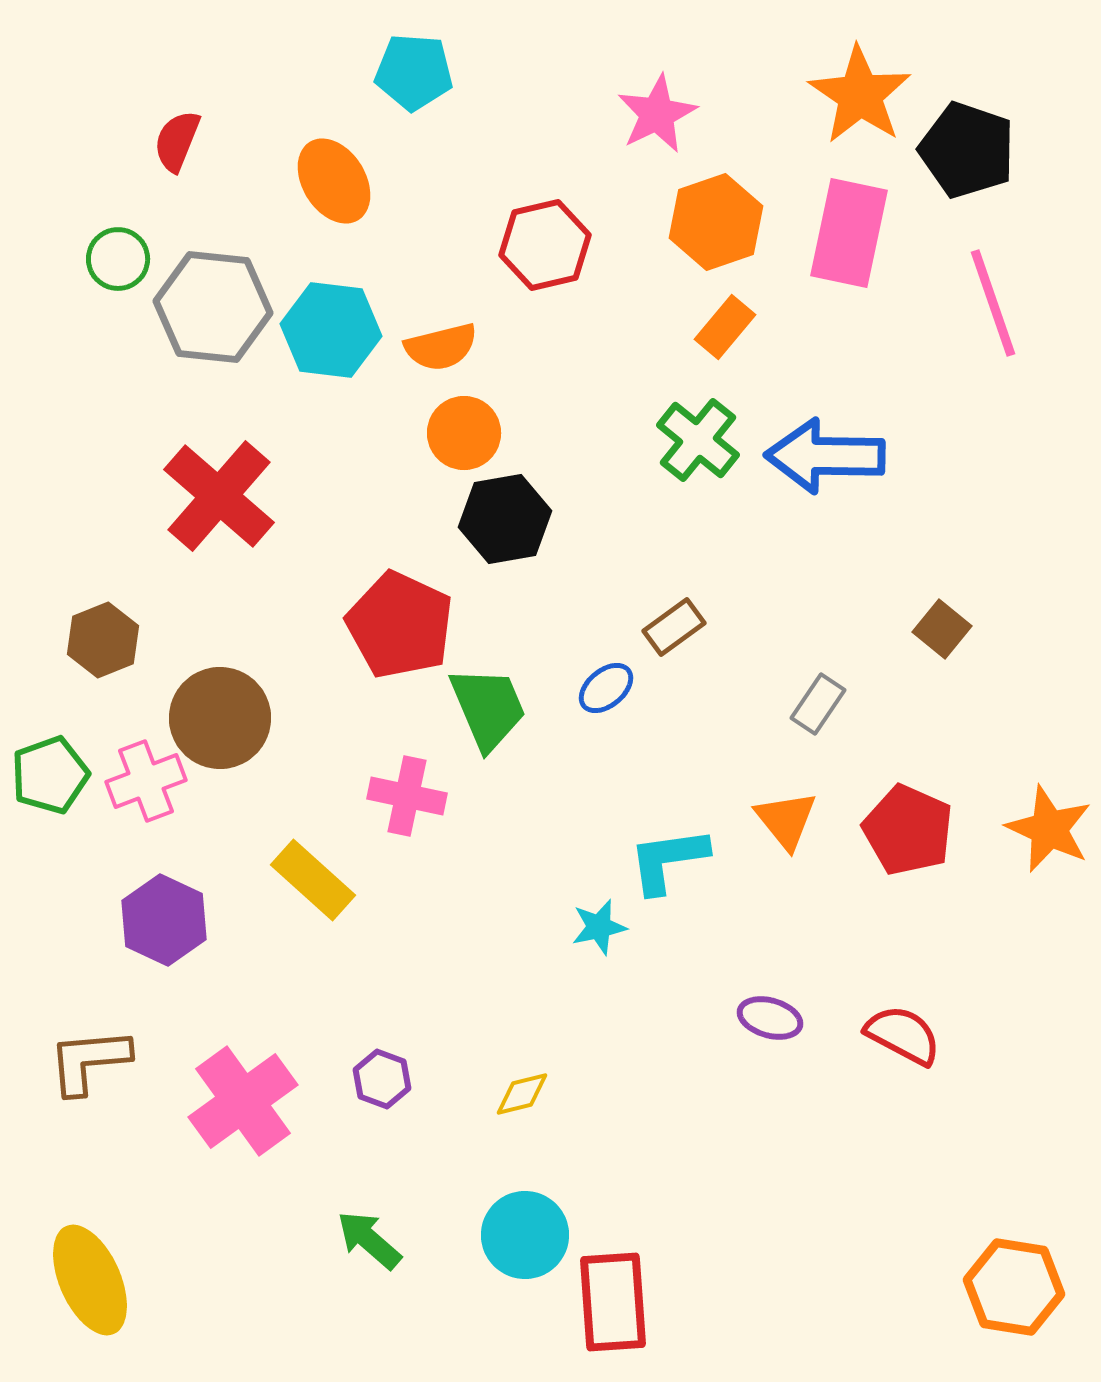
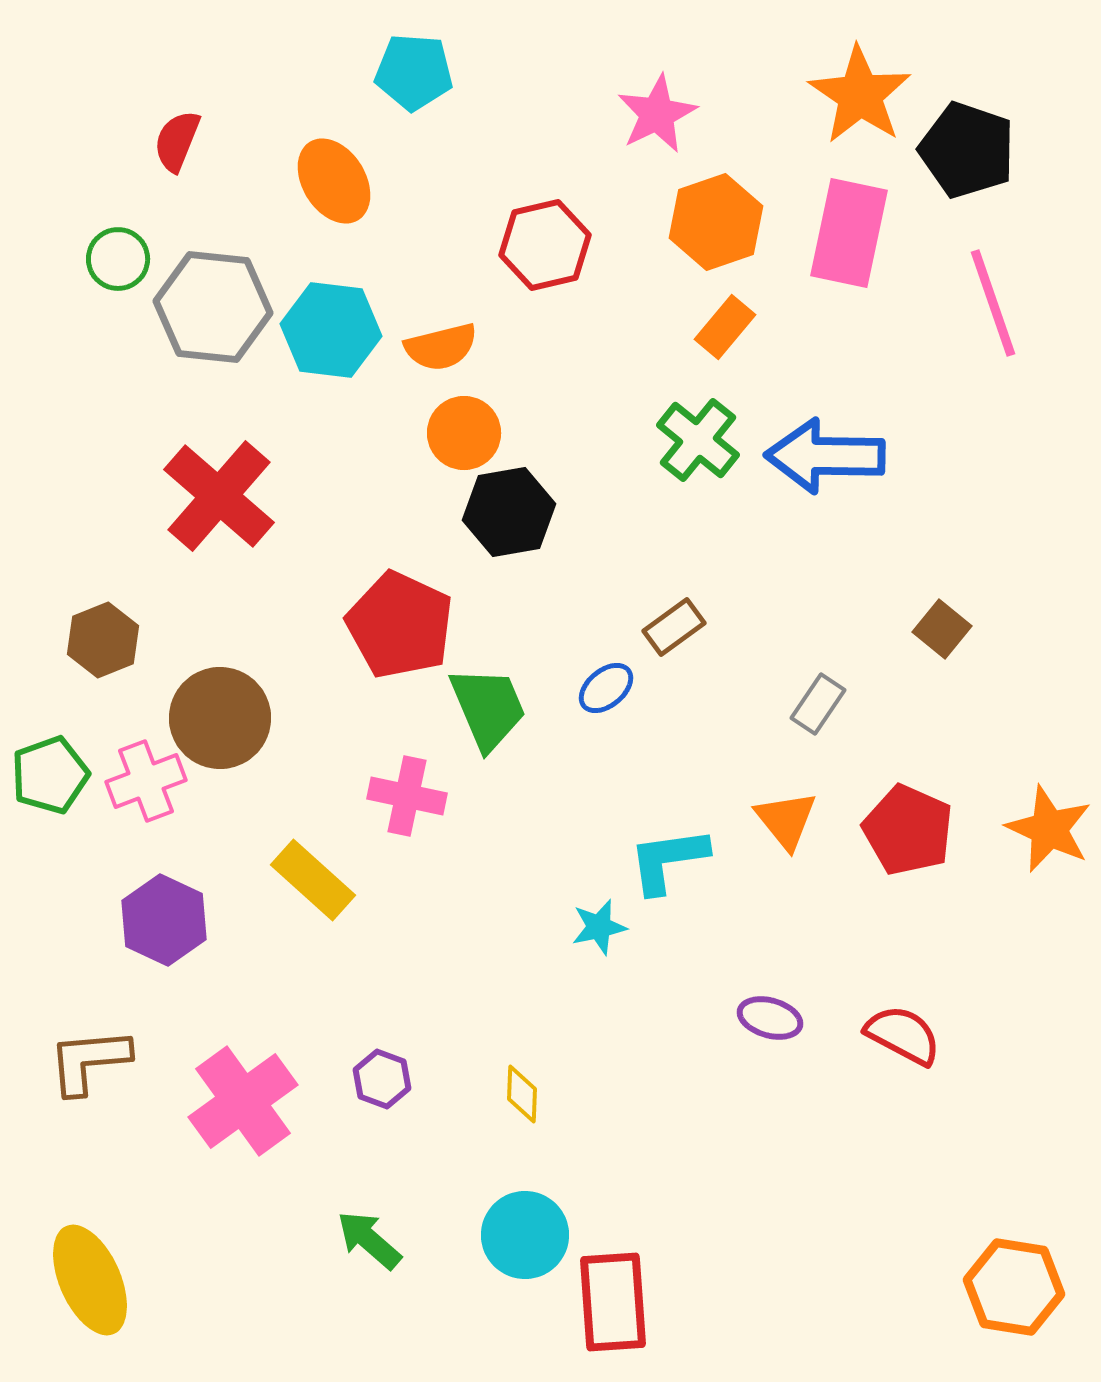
black hexagon at (505, 519): moved 4 px right, 7 px up
yellow diamond at (522, 1094): rotated 74 degrees counterclockwise
